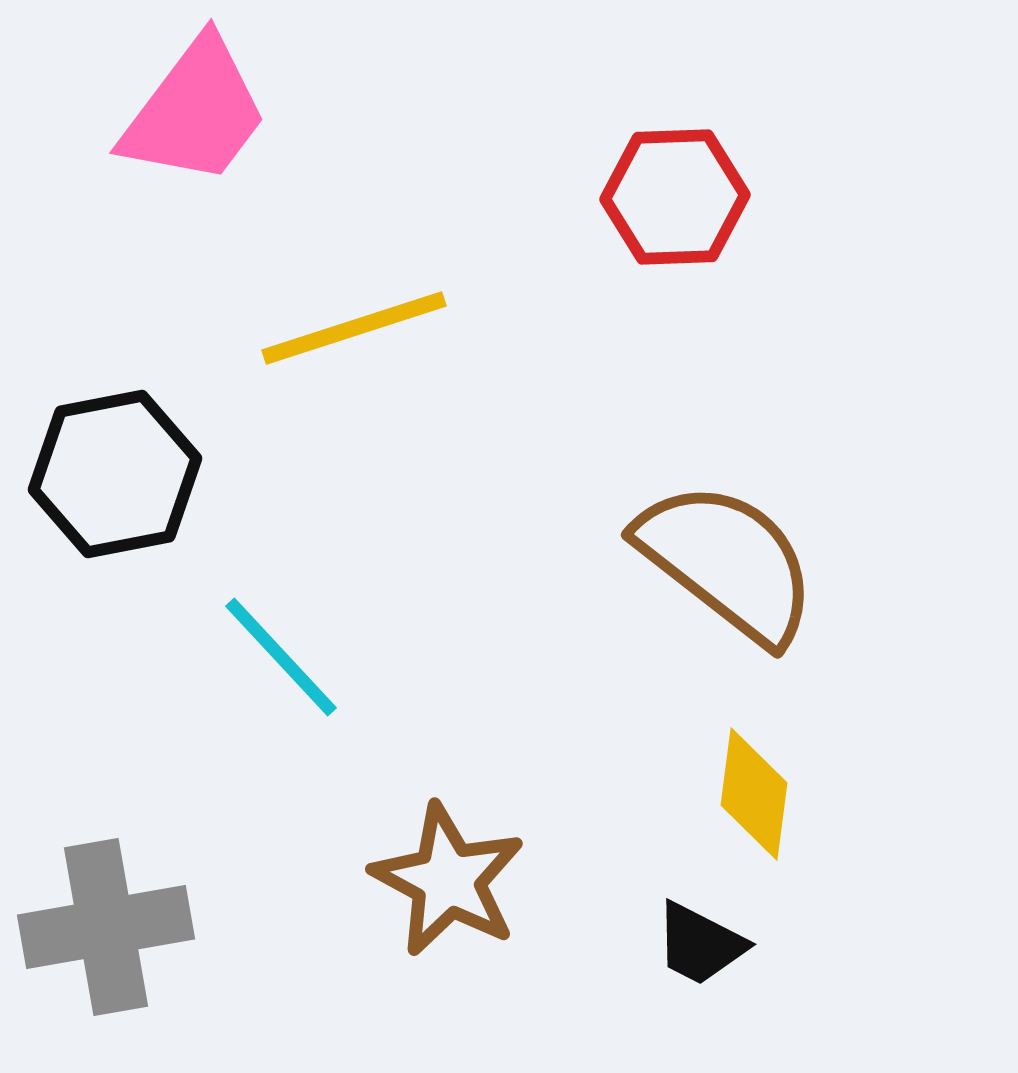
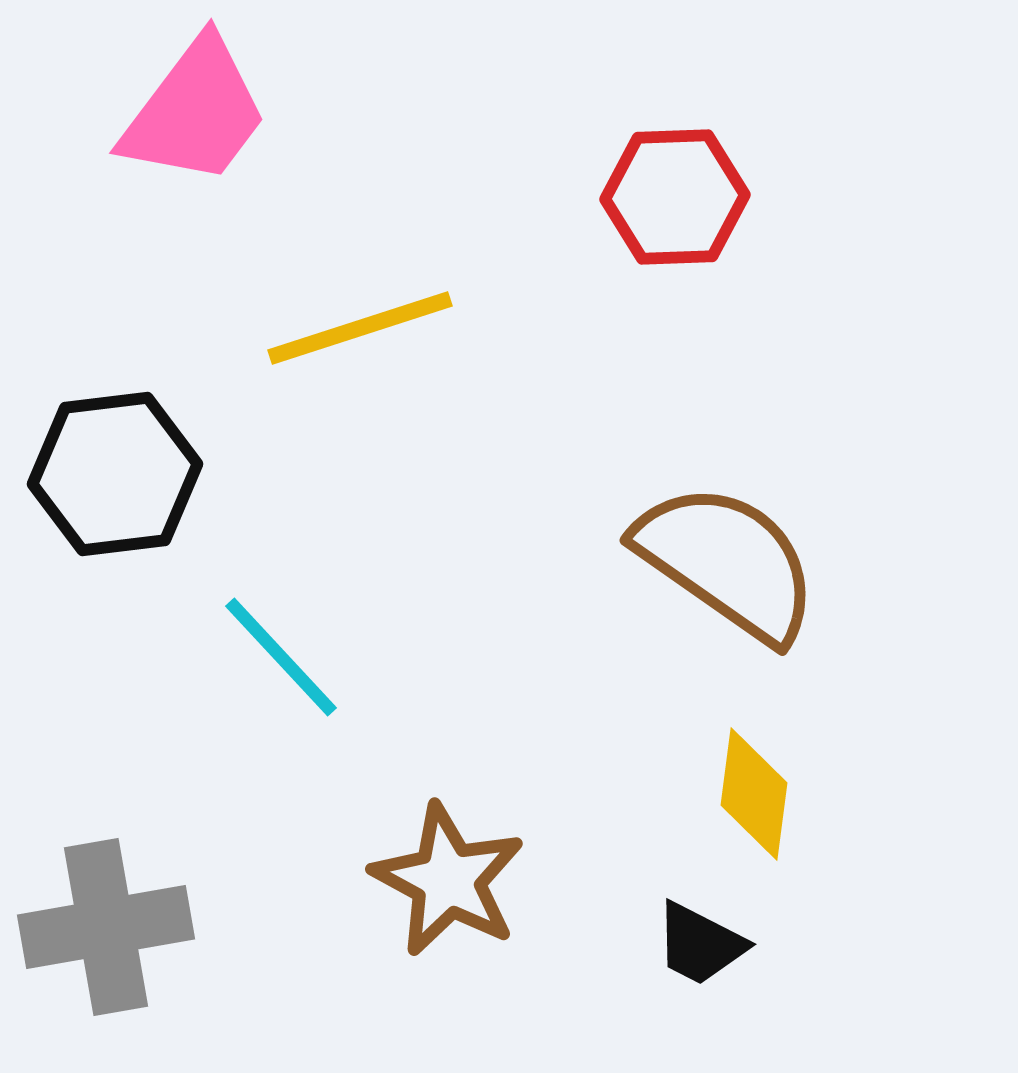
yellow line: moved 6 px right
black hexagon: rotated 4 degrees clockwise
brown semicircle: rotated 3 degrees counterclockwise
